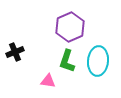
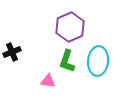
black cross: moved 3 px left
